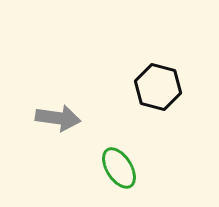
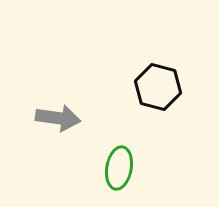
green ellipse: rotated 42 degrees clockwise
